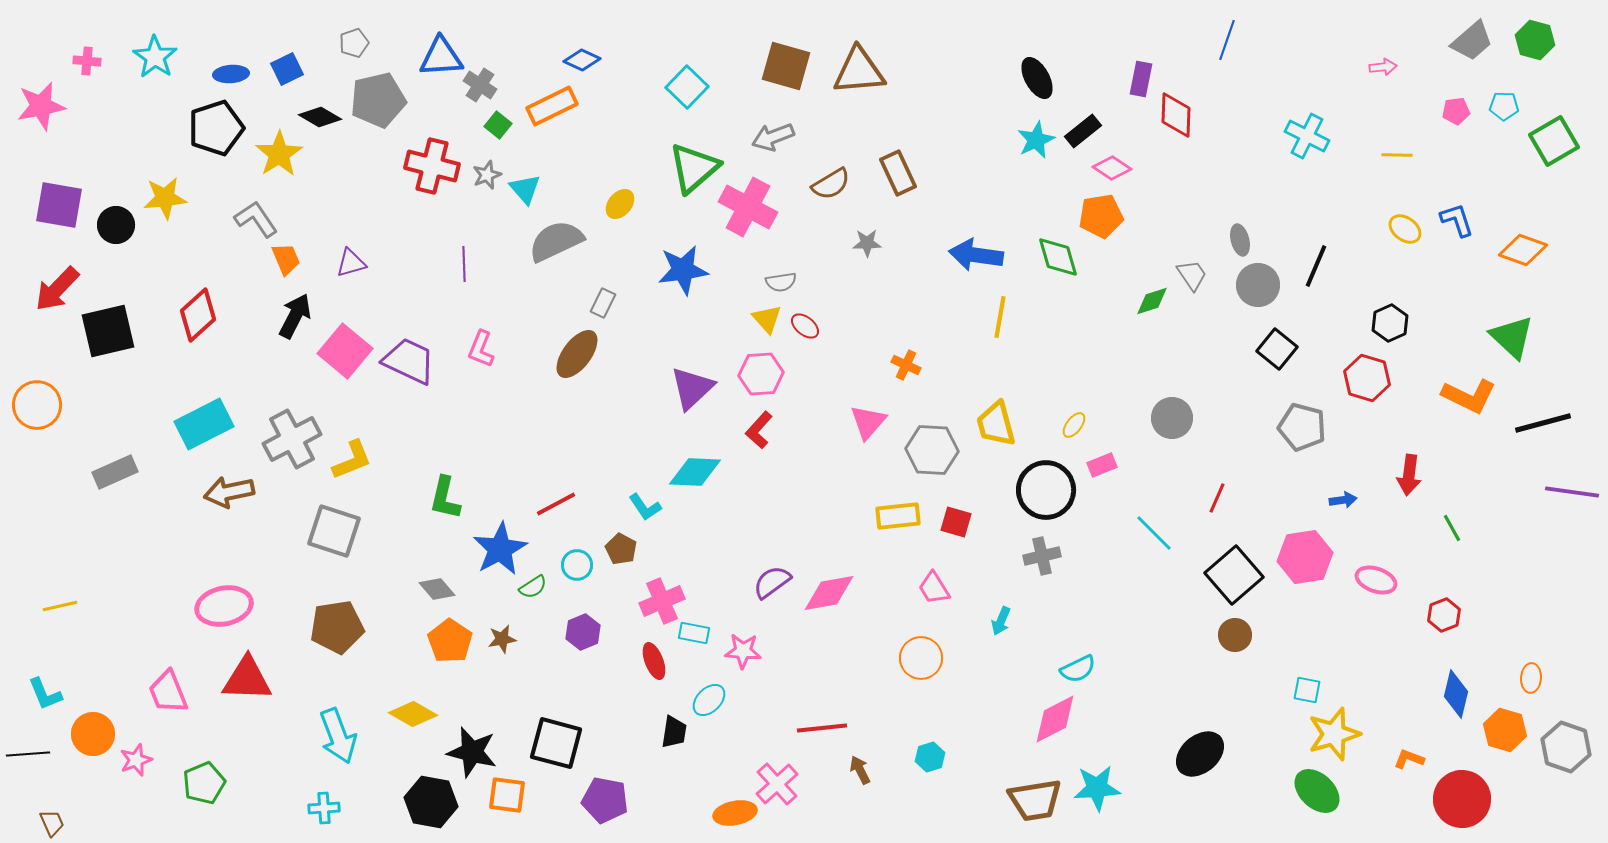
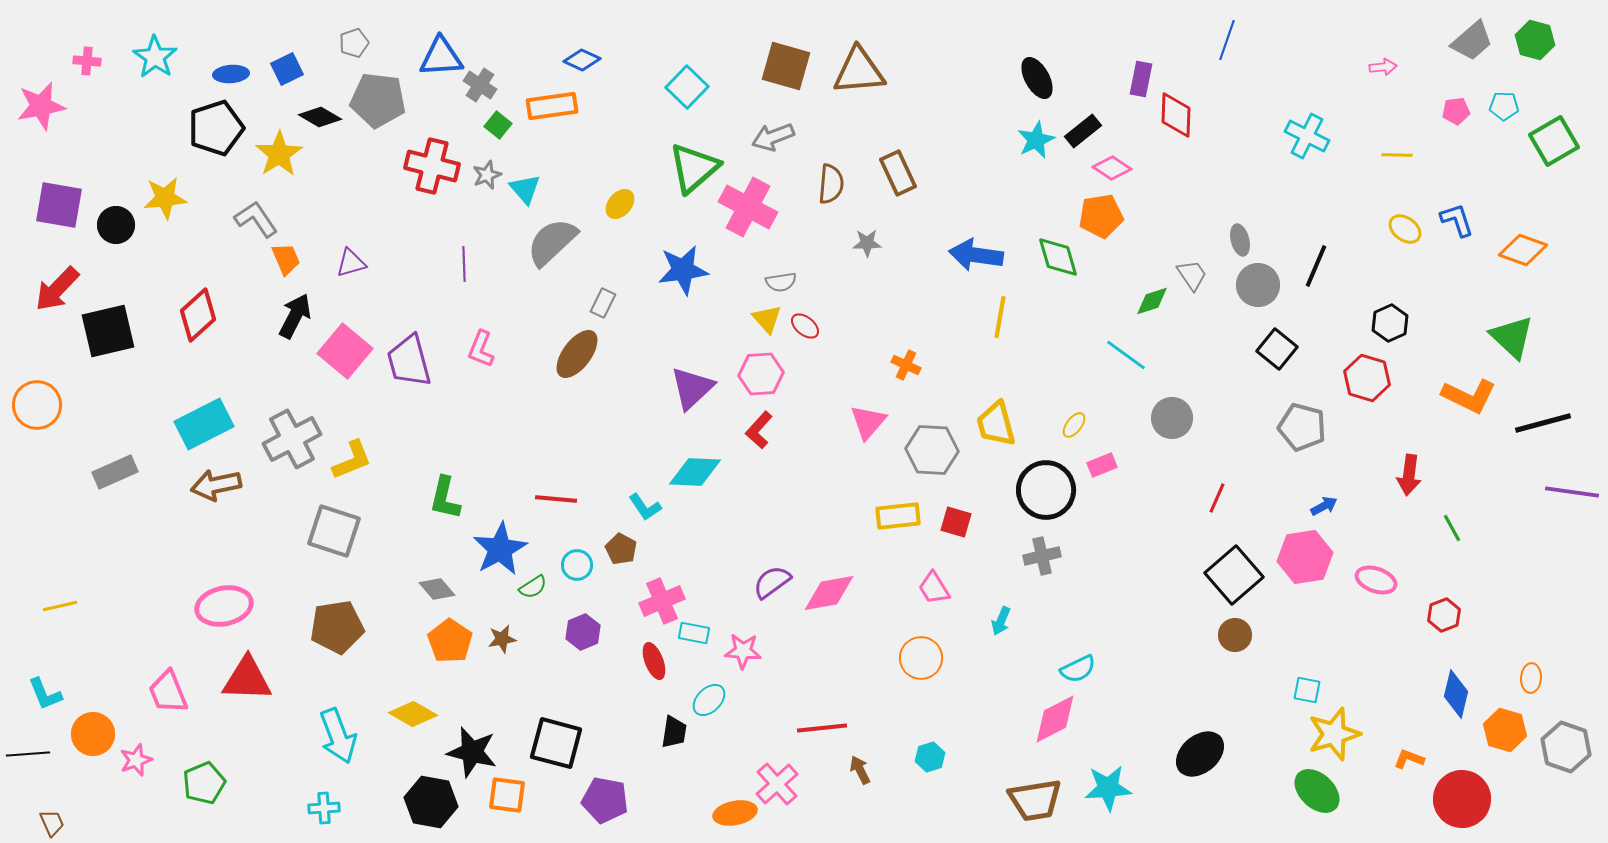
gray pentagon at (378, 100): rotated 20 degrees clockwise
orange rectangle at (552, 106): rotated 18 degrees clockwise
brown semicircle at (831, 184): rotated 54 degrees counterclockwise
gray semicircle at (556, 241): moved 4 px left, 1 px down; rotated 18 degrees counterclockwise
purple trapezoid at (409, 361): rotated 130 degrees counterclockwise
brown arrow at (229, 492): moved 13 px left, 7 px up
blue arrow at (1343, 500): moved 19 px left, 6 px down; rotated 20 degrees counterclockwise
red line at (556, 504): moved 5 px up; rotated 33 degrees clockwise
cyan line at (1154, 533): moved 28 px left, 178 px up; rotated 9 degrees counterclockwise
cyan star at (1097, 788): moved 11 px right
